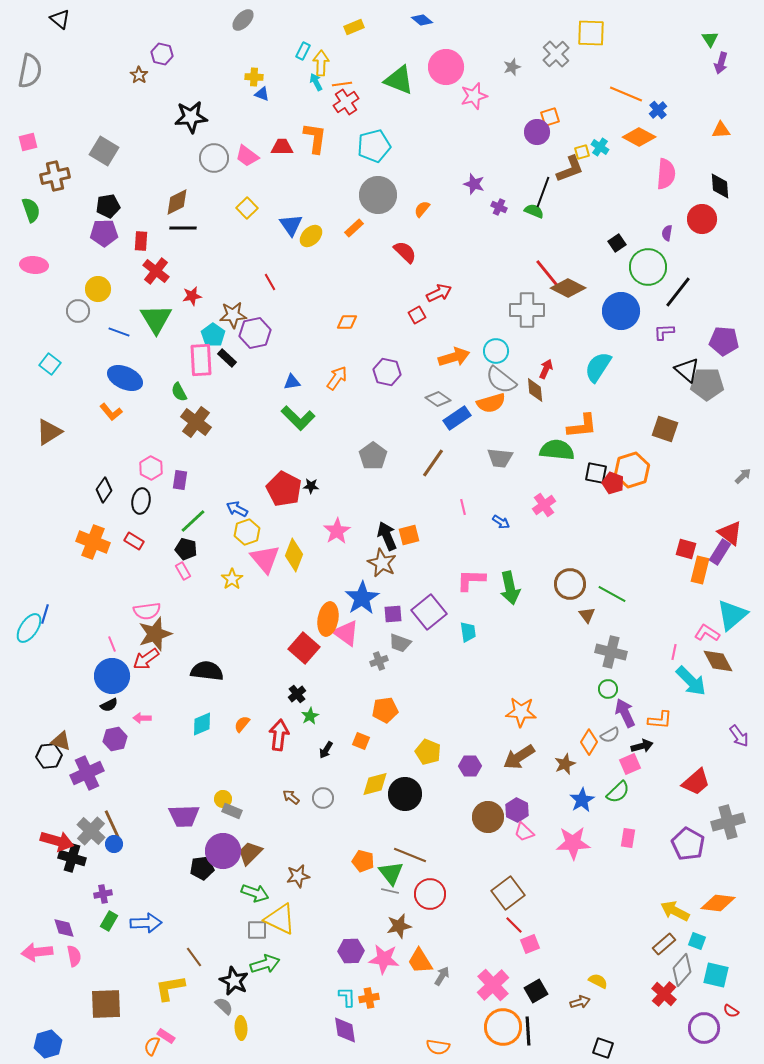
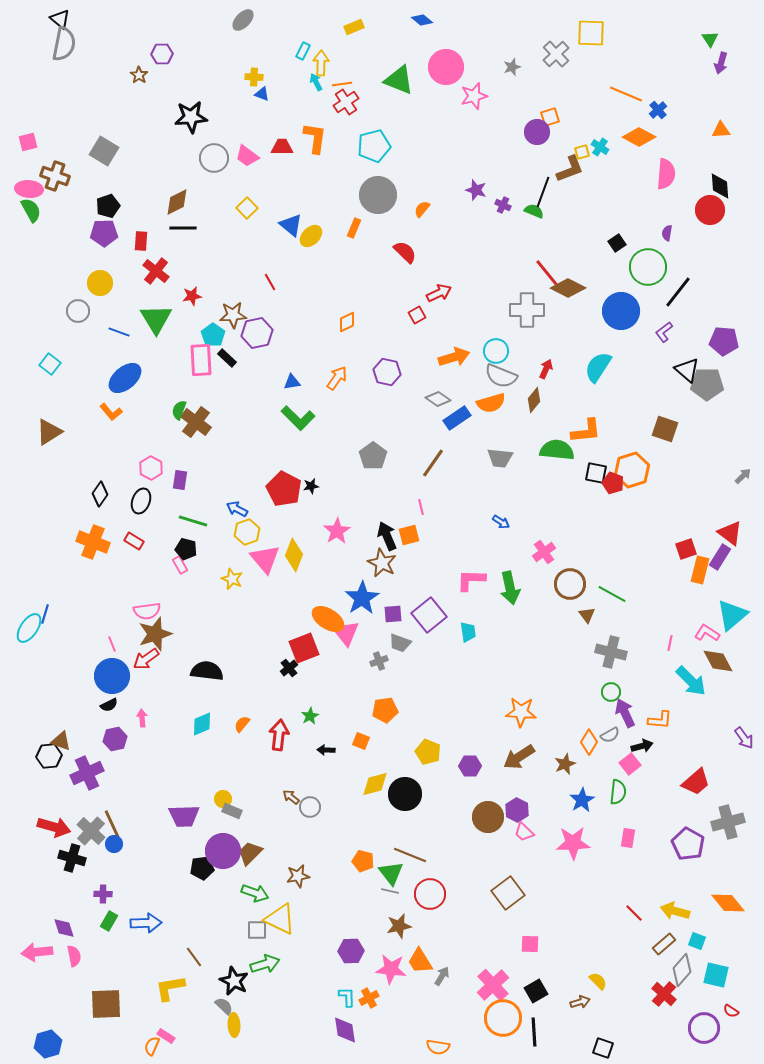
purple hexagon at (162, 54): rotated 15 degrees counterclockwise
gray semicircle at (30, 71): moved 34 px right, 27 px up
brown cross at (55, 176): rotated 32 degrees clockwise
purple star at (474, 184): moved 2 px right, 6 px down
black pentagon at (108, 206): rotated 10 degrees counterclockwise
purple cross at (499, 207): moved 4 px right, 2 px up
green semicircle at (31, 210): rotated 10 degrees counterclockwise
red circle at (702, 219): moved 8 px right, 9 px up
blue triangle at (291, 225): rotated 15 degrees counterclockwise
orange rectangle at (354, 228): rotated 24 degrees counterclockwise
pink ellipse at (34, 265): moved 5 px left, 76 px up
yellow circle at (98, 289): moved 2 px right, 6 px up
orange diamond at (347, 322): rotated 25 degrees counterclockwise
purple L-shape at (664, 332): rotated 35 degrees counterclockwise
purple hexagon at (255, 333): moved 2 px right
blue ellipse at (125, 378): rotated 64 degrees counterclockwise
gray semicircle at (501, 380): moved 4 px up; rotated 16 degrees counterclockwise
brown diamond at (535, 390): moved 1 px left, 10 px down; rotated 45 degrees clockwise
green semicircle at (179, 392): moved 18 px down; rotated 48 degrees clockwise
orange L-shape at (582, 426): moved 4 px right, 5 px down
black star at (311, 486): rotated 14 degrees counterclockwise
black diamond at (104, 490): moved 4 px left, 4 px down
black ellipse at (141, 501): rotated 10 degrees clockwise
pink cross at (544, 505): moved 47 px down
pink line at (463, 507): moved 42 px left
green line at (193, 521): rotated 60 degrees clockwise
red square at (686, 549): rotated 35 degrees counterclockwise
purple rectangle at (720, 552): moved 5 px down
pink rectangle at (183, 571): moved 3 px left, 6 px up
yellow star at (232, 579): rotated 15 degrees counterclockwise
purple square at (429, 612): moved 3 px down
orange ellipse at (328, 619): rotated 68 degrees counterclockwise
pink triangle at (346, 633): rotated 16 degrees clockwise
red square at (304, 648): rotated 28 degrees clockwise
pink line at (674, 652): moved 4 px left, 9 px up
green circle at (608, 689): moved 3 px right, 3 px down
black cross at (297, 694): moved 8 px left, 26 px up
pink arrow at (142, 718): rotated 84 degrees clockwise
purple arrow at (739, 736): moved 5 px right, 2 px down
black arrow at (326, 750): rotated 60 degrees clockwise
pink square at (630, 764): rotated 15 degrees counterclockwise
green semicircle at (618, 792): rotated 40 degrees counterclockwise
gray circle at (323, 798): moved 13 px left, 9 px down
red arrow at (57, 841): moved 3 px left, 14 px up
purple cross at (103, 894): rotated 12 degrees clockwise
orange diamond at (718, 903): moved 10 px right; rotated 44 degrees clockwise
yellow arrow at (675, 911): rotated 12 degrees counterclockwise
red line at (514, 925): moved 120 px right, 12 px up
pink square at (530, 944): rotated 24 degrees clockwise
pink star at (384, 959): moved 7 px right, 10 px down
yellow semicircle at (598, 981): rotated 18 degrees clockwise
orange cross at (369, 998): rotated 18 degrees counterclockwise
orange circle at (503, 1027): moved 9 px up
yellow ellipse at (241, 1028): moved 7 px left, 3 px up
black line at (528, 1031): moved 6 px right, 1 px down
